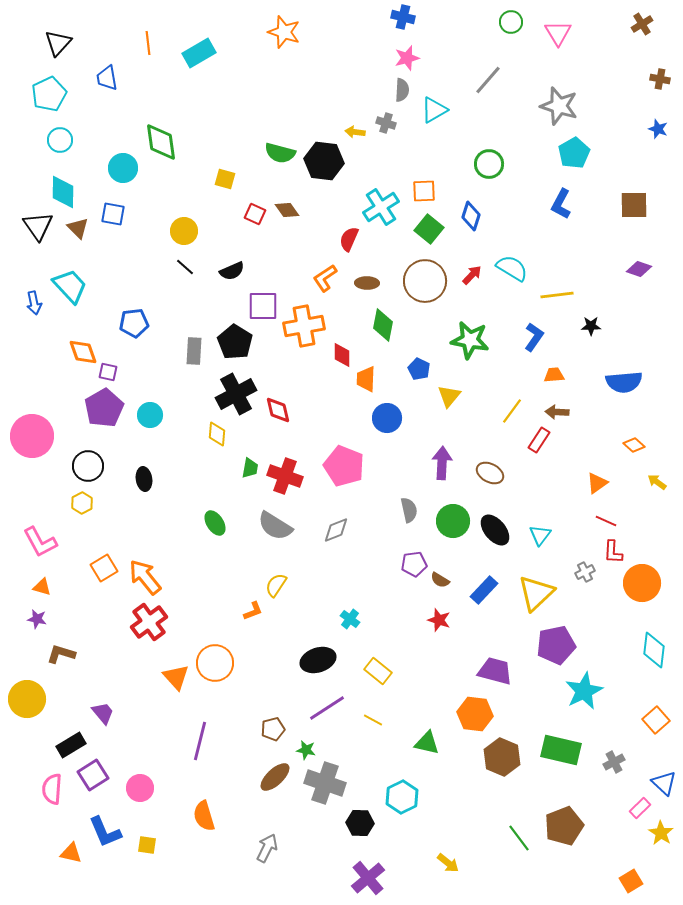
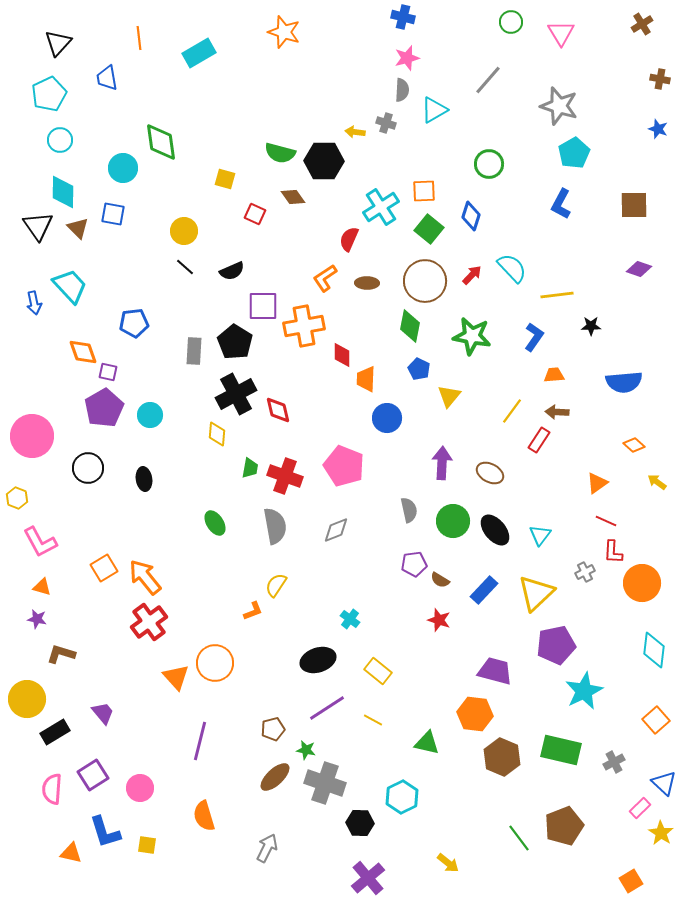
pink triangle at (558, 33): moved 3 px right
orange line at (148, 43): moved 9 px left, 5 px up
black hexagon at (324, 161): rotated 6 degrees counterclockwise
brown diamond at (287, 210): moved 6 px right, 13 px up
cyan semicircle at (512, 268): rotated 16 degrees clockwise
green diamond at (383, 325): moved 27 px right, 1 px down
green star at (470, 340): moved 2 px right, 4 px up
black circle at (88, 466): moved 2 px down
yellow hexagon at (82, 503): moved 65 px left, 5 px up; rotated 10 degrees counterclockwise
gray semicircle at (275, 526): rotated 132 degrees counterclockwise
black rectangle at (71, 745): moved 16 px left, 13 px up
blue L-shape at (105, 832): rotated 6 degrees clockwise
